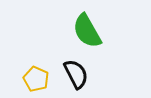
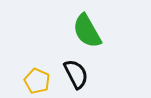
yellow pentagon: moved 1 px right, 2 px down
